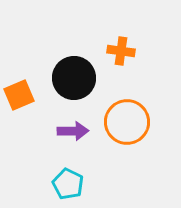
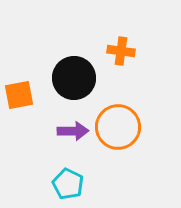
orange square: rotated 12 degrees clockwise
orange circle: moved 9 px left, 5 px down
